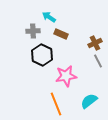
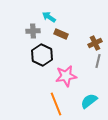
gray line: rotated 40 degrees clockwise
